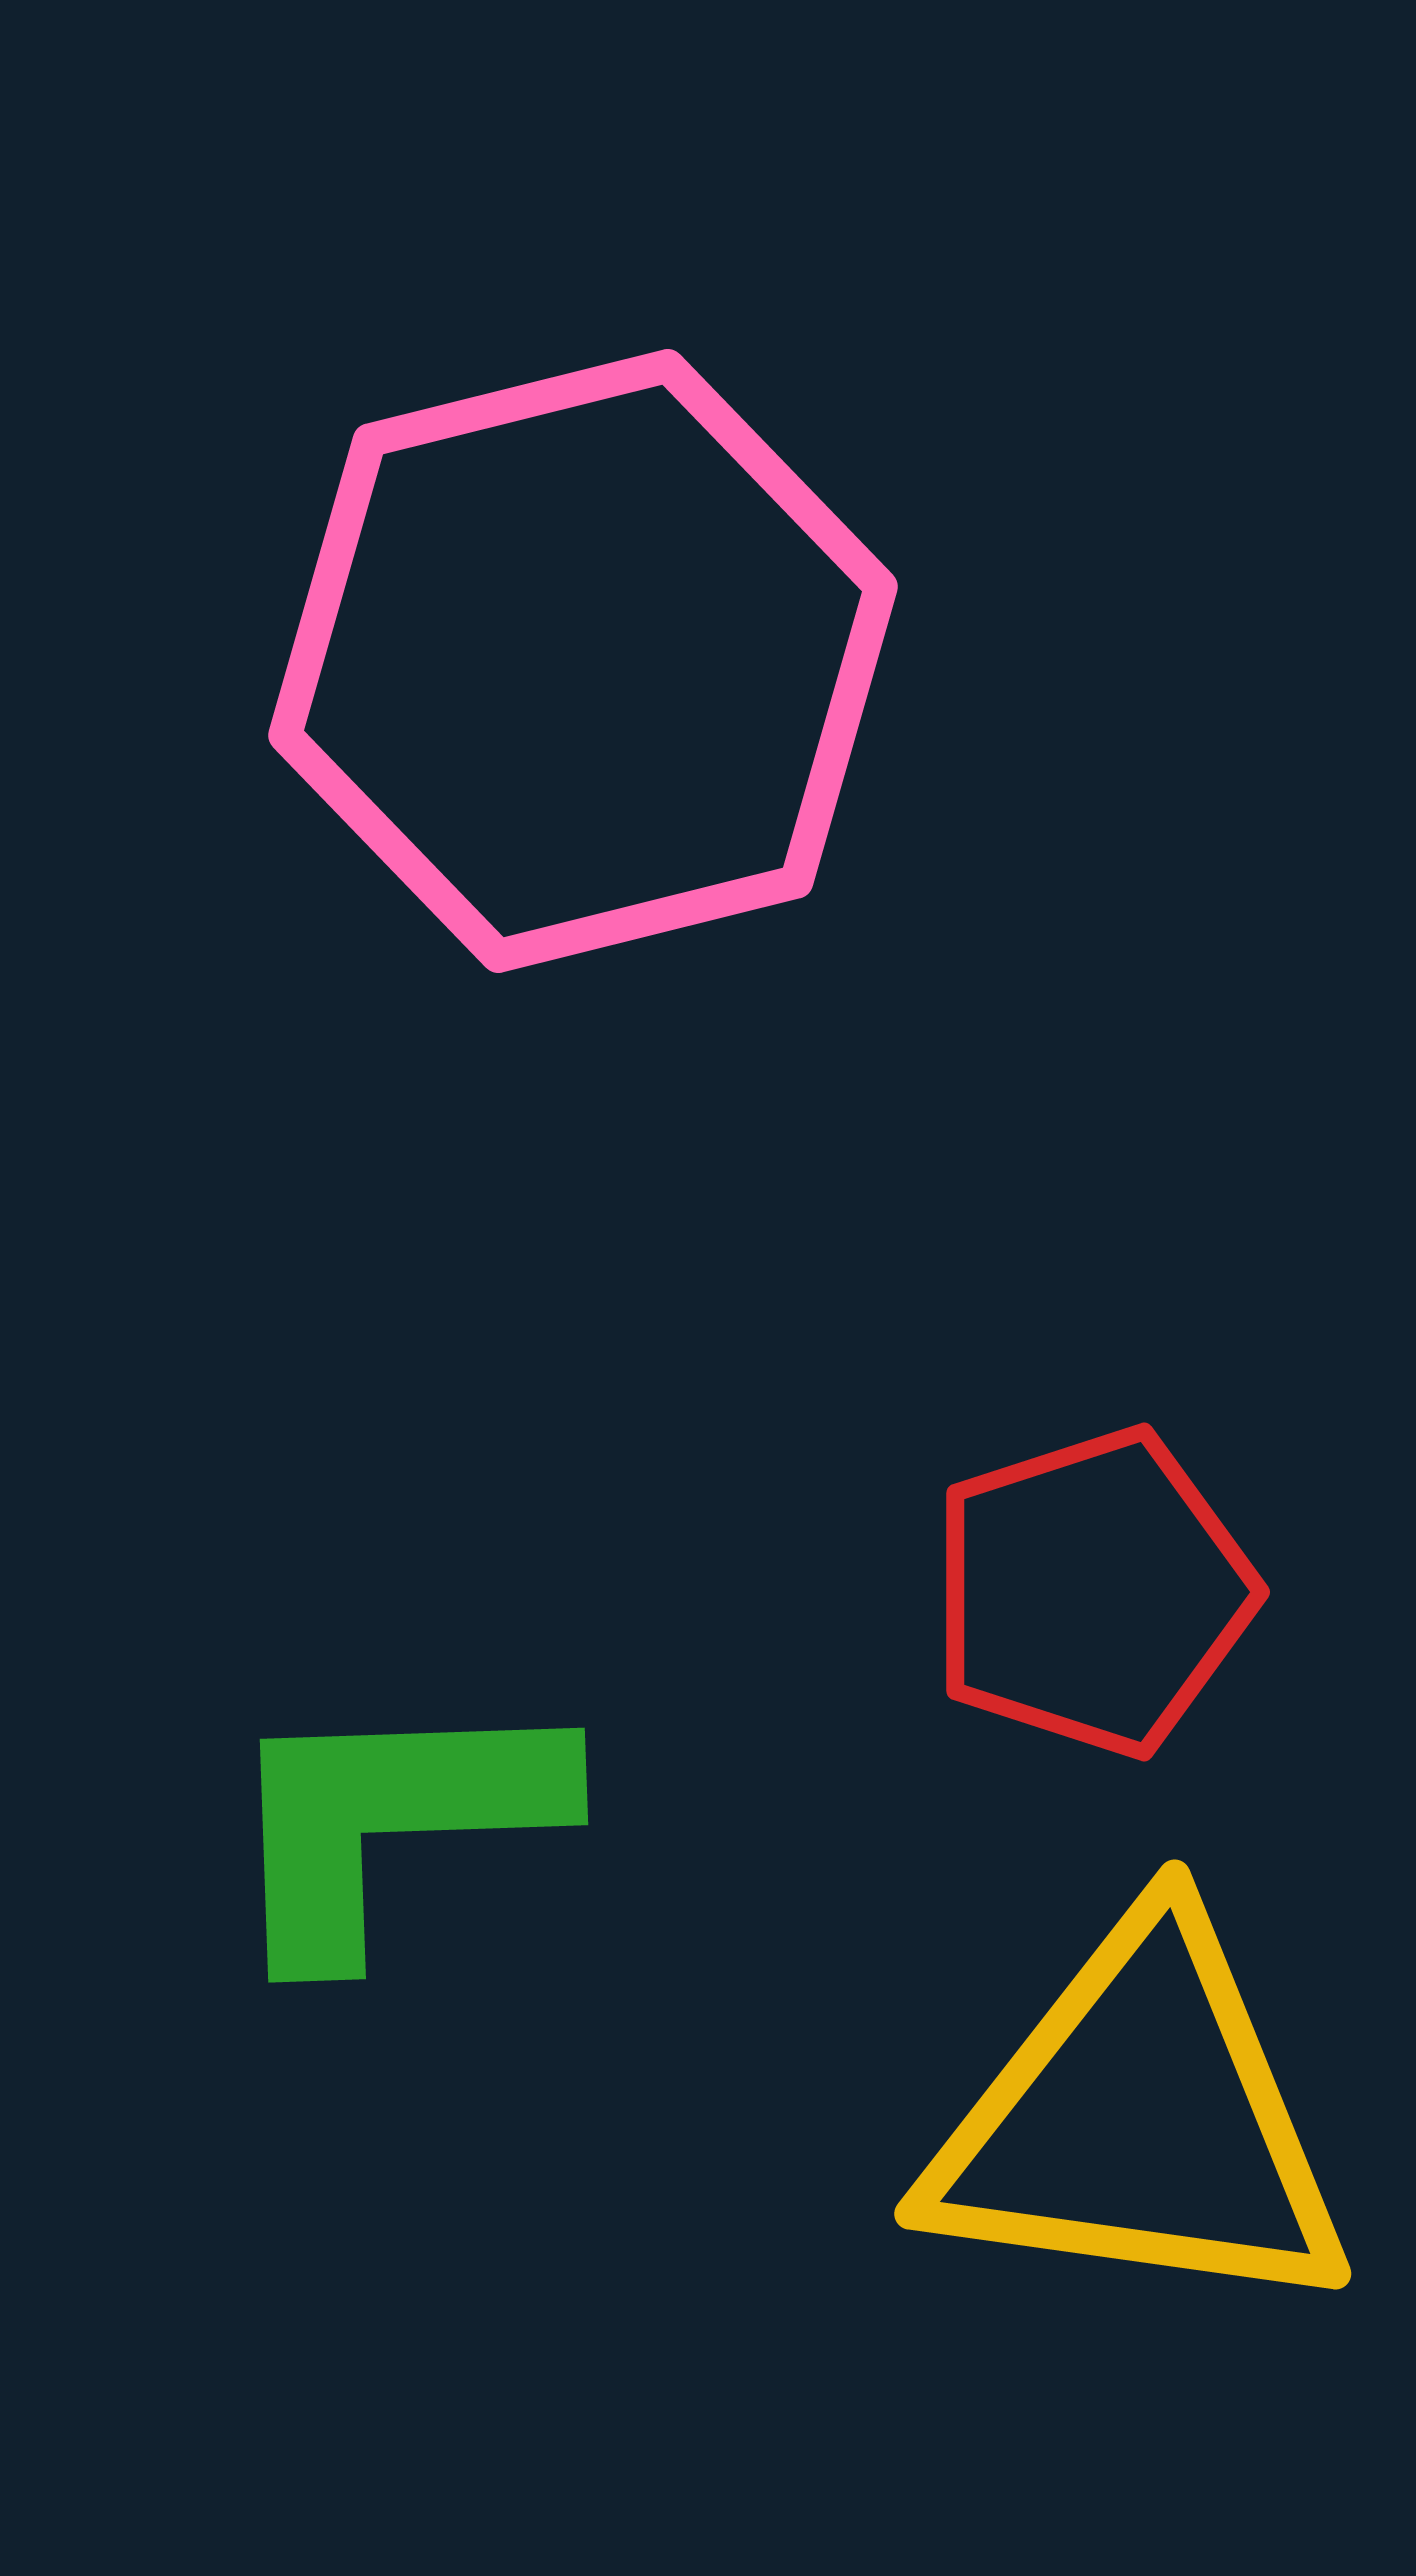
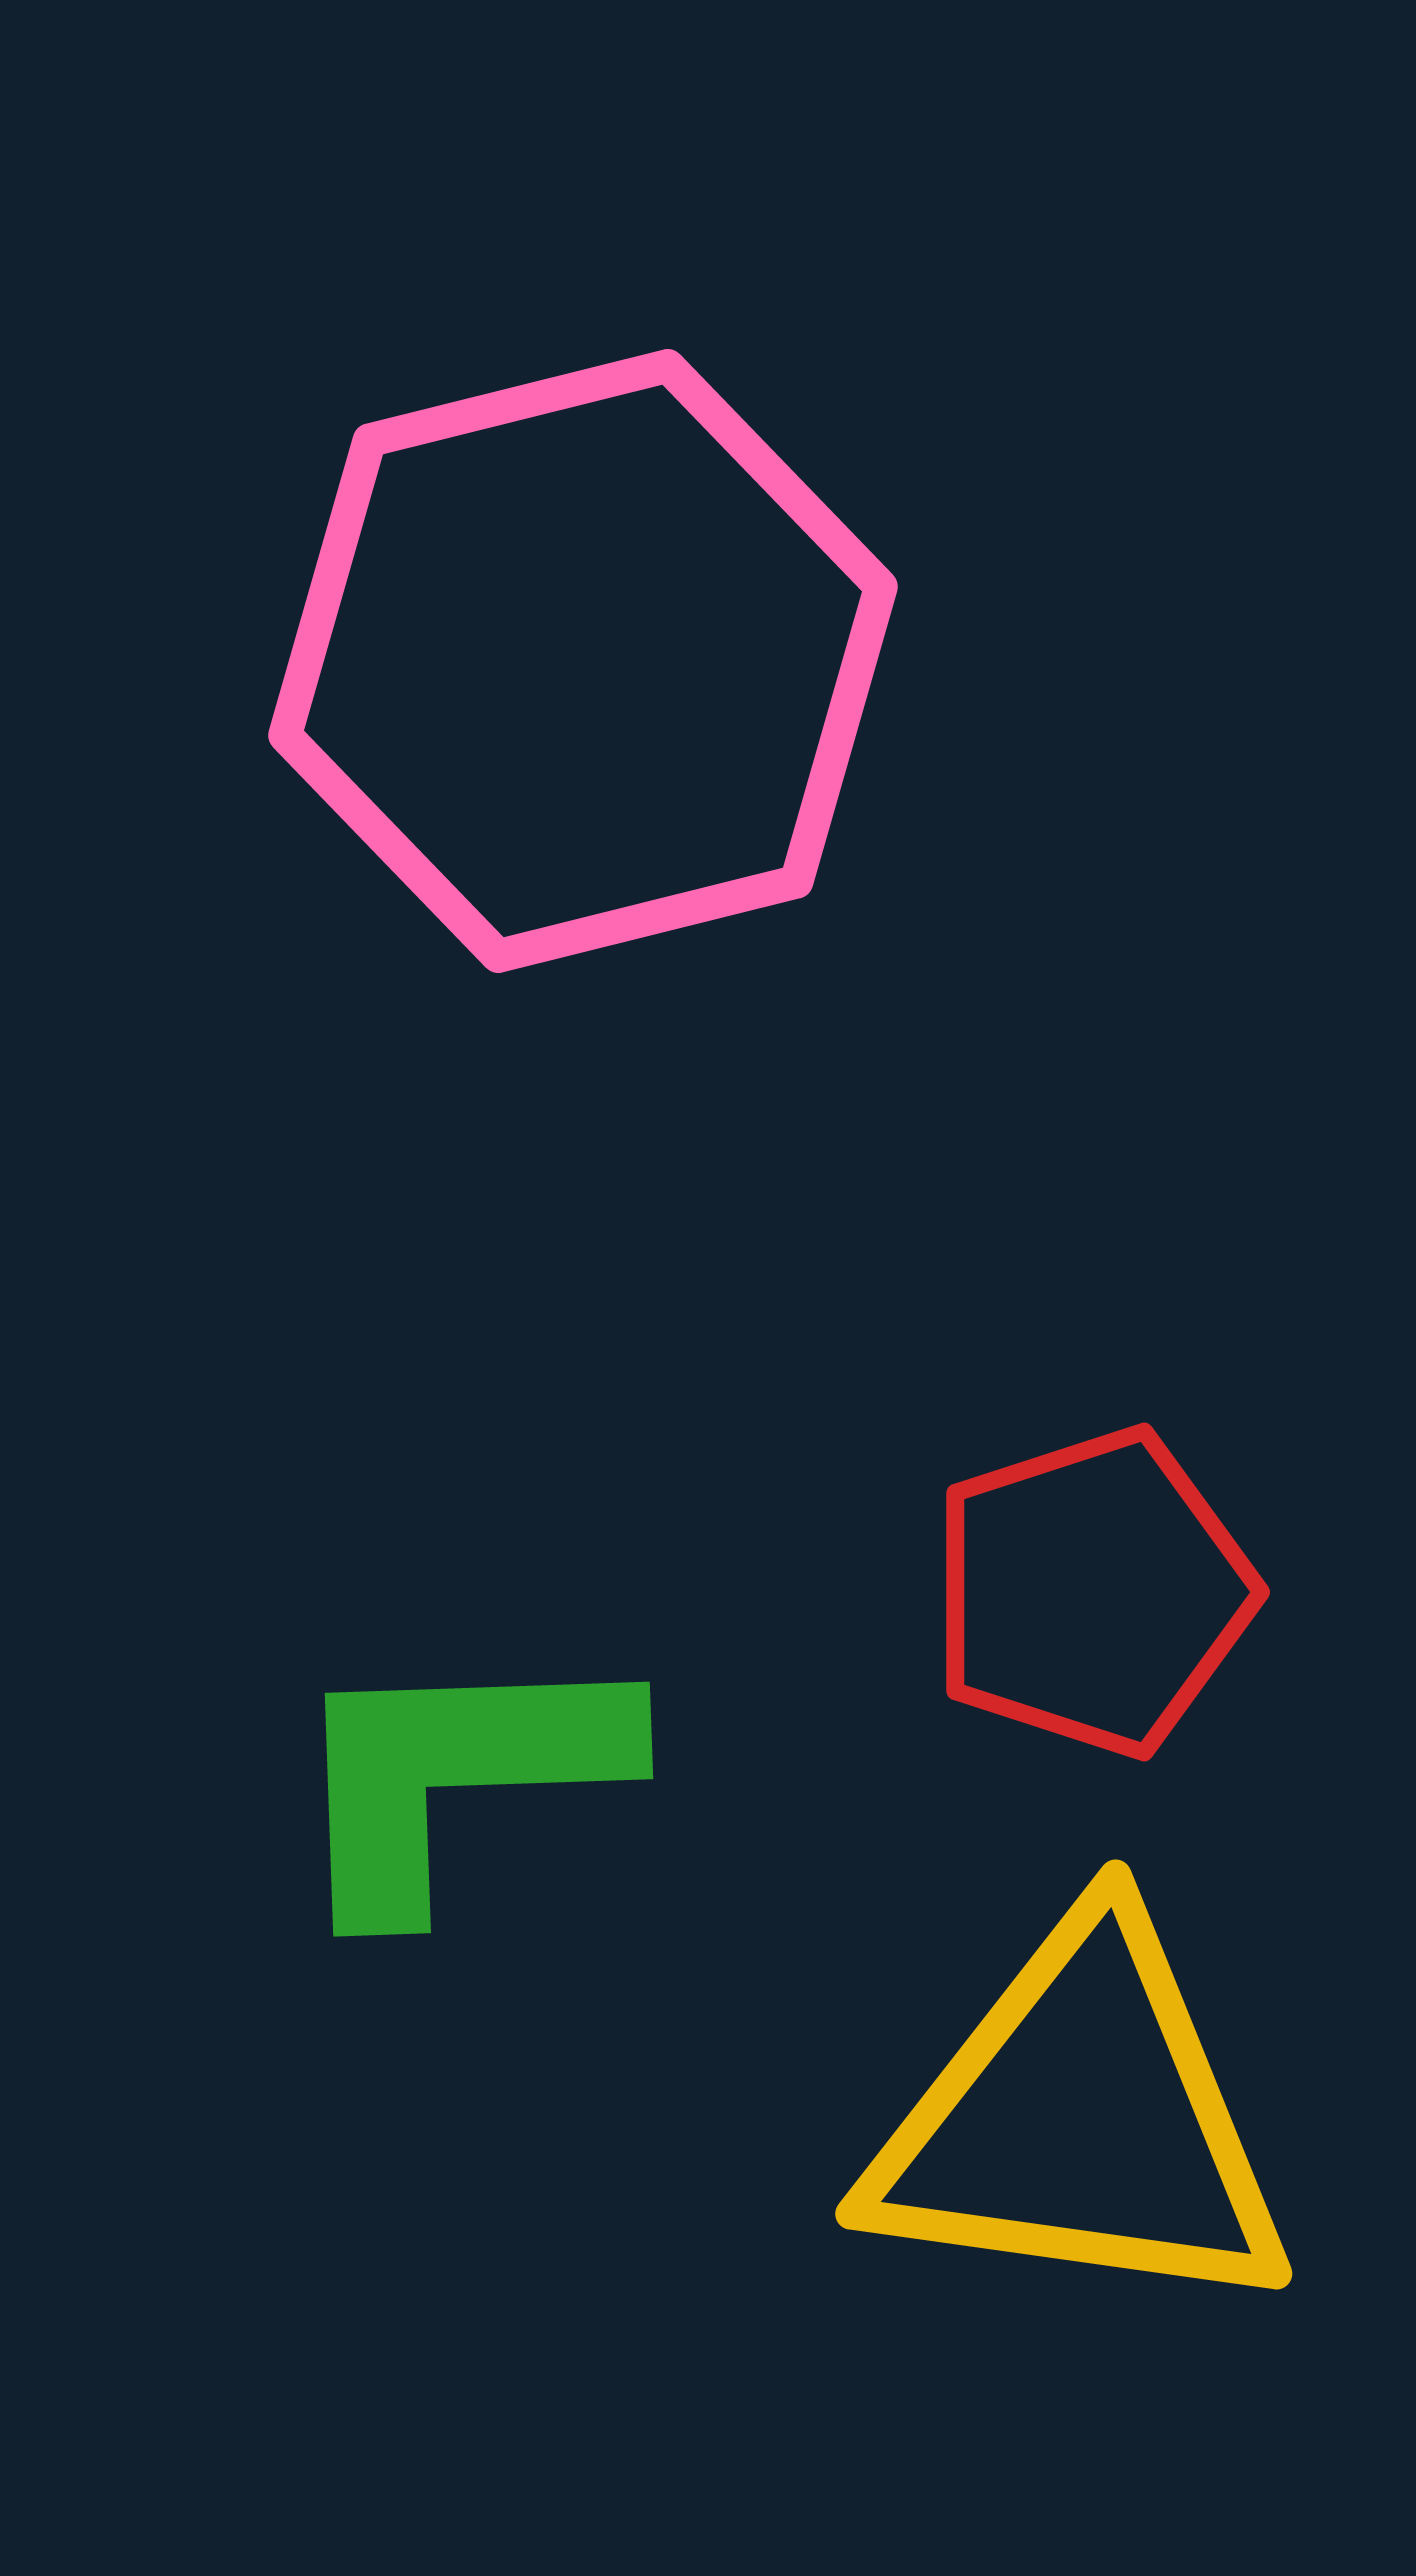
green L-shape: moved 65 px right, 46 px up
yellow triangle: moved 59 px left
